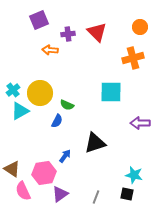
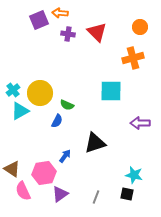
purple cross: rotated 16 degrees clockwise
orange arrow: moved 10 px right, 37 px up
cyan square: moved 1 px up
